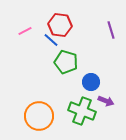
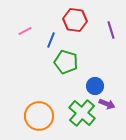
red hexagon: moved 15 px right, 5 px up
blue line: rotated 70 degrees clockwise
blue circle: moved 4 px right, 4 px down
purple arrow: moved 1 px right, 3 px down
green cross: moved 2 px down; rotated 20 degrees clockwise
